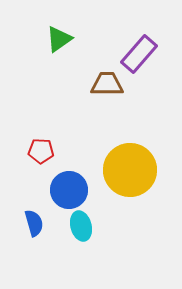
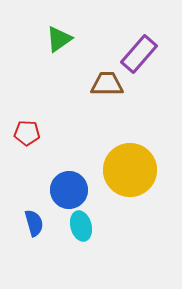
red pentagon: moved 14 px left, 18 px up
